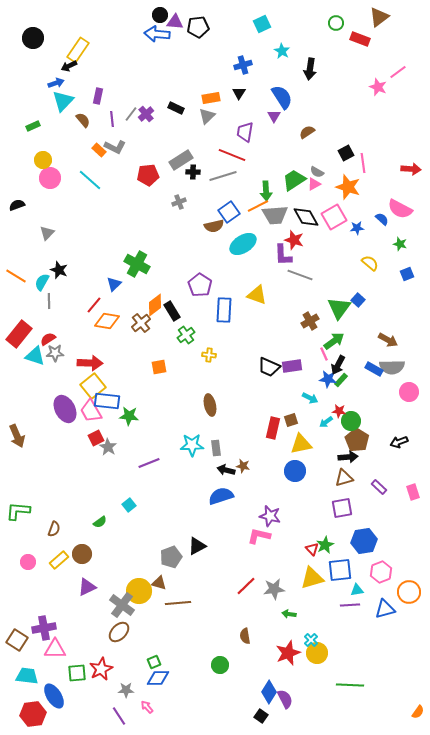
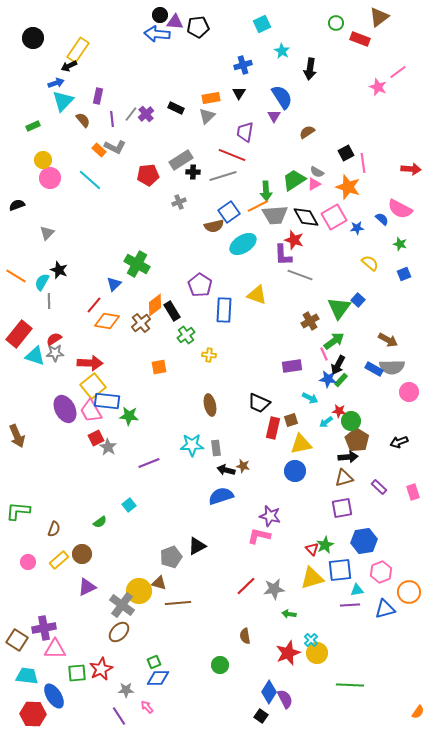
blue square at (407, 274): moved 3 px left
red semicircle at (48, 339): moved 6 px right
black trapezoid at (269, 367): moved 10 px left, 36 px down
red hexagon at (33, 714): rotated 10 degrees clockwise
